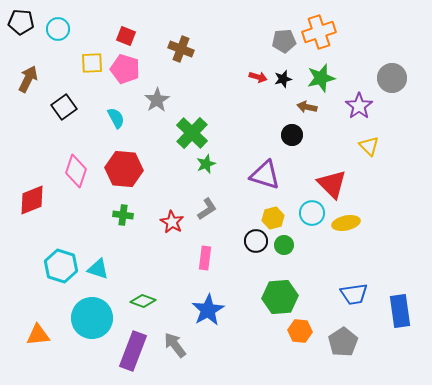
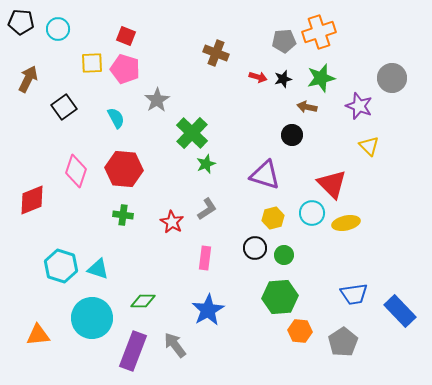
brown cross at (181, 49): moved 35 px right, 4 px down
purple star at (359, 106): rotated 16 degrees counterclockwise
black circle at (256, 241): moved 1 px left, 7 px down
green circle at (284, 245): moved 10 px down
green diamond at (143, 301): rotated 20 degrees counterclockwise
blue rectangle at (400, 311): rotated 36 degrees counterclockwise
